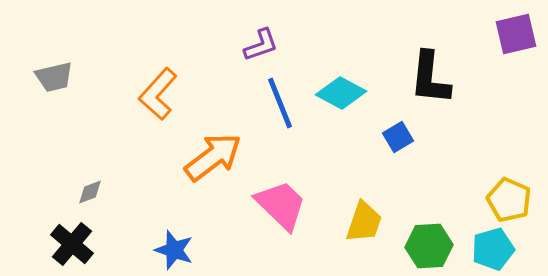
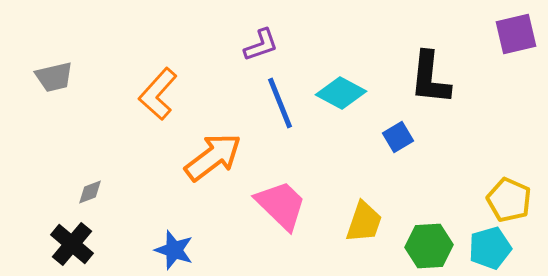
cyan pentagon: moved 3 px left, 1 px up
